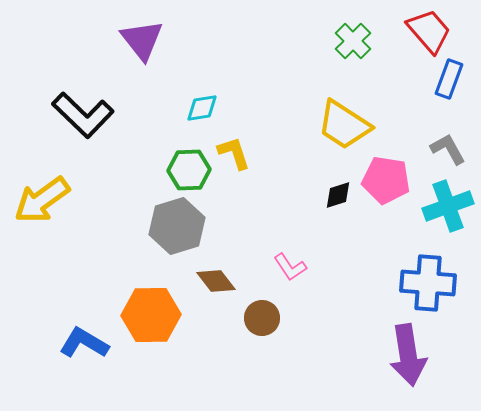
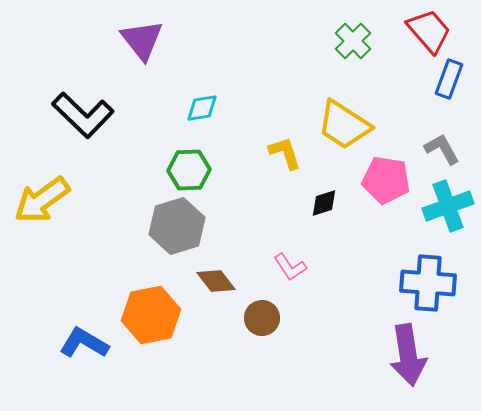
gray L-shape: moved 6 px left
yellow L-shape: moved 51 px right
black diamond: moved 14 px left, 8 px down
orange hexagon: rotated 10 degrees counterclockwise
